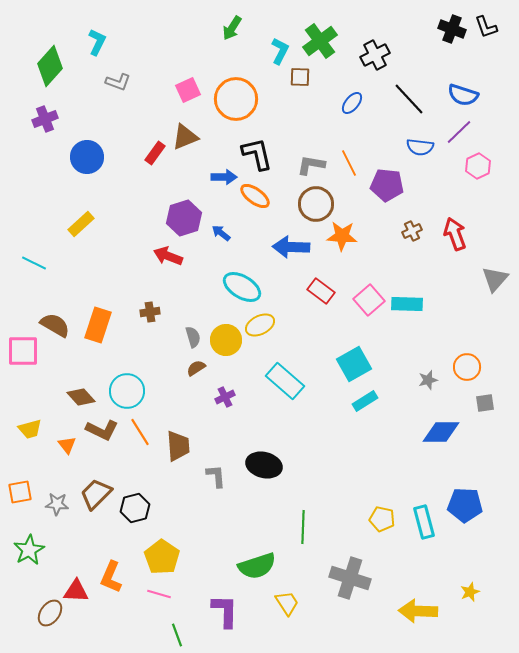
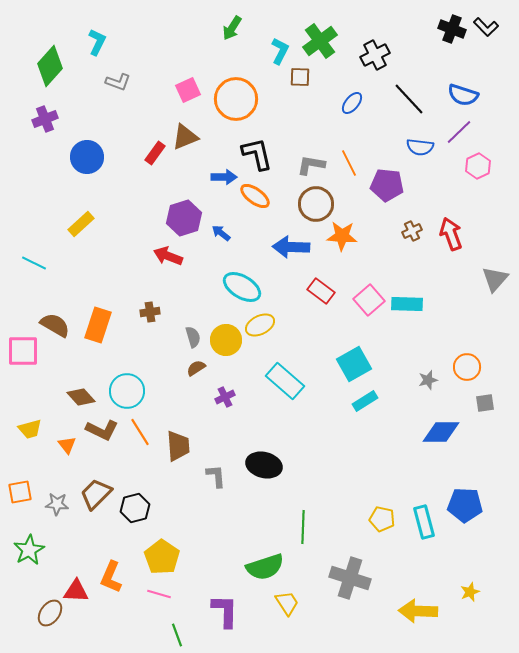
black L-shape at (486, 27): rotated 25 degrees counterclockwise
red arrow at (455, 234): moved 4 px left
green semicircle at (257, 566): moved 8 px right, 1 px down
